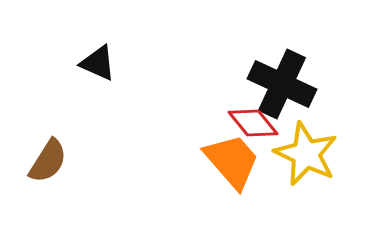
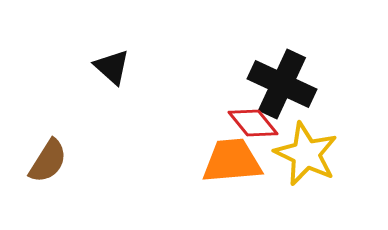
black triangle: moved 14 px right, 4 px down; rotated 18 degrees clockwise
orange trapezoid: rotated 54 degrees counterclockwise
